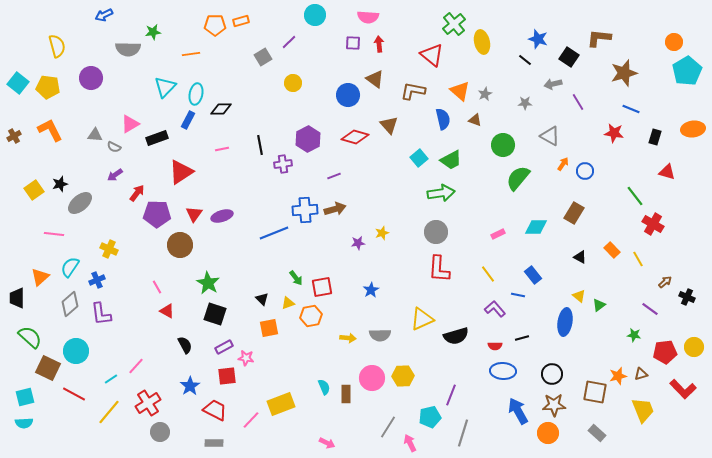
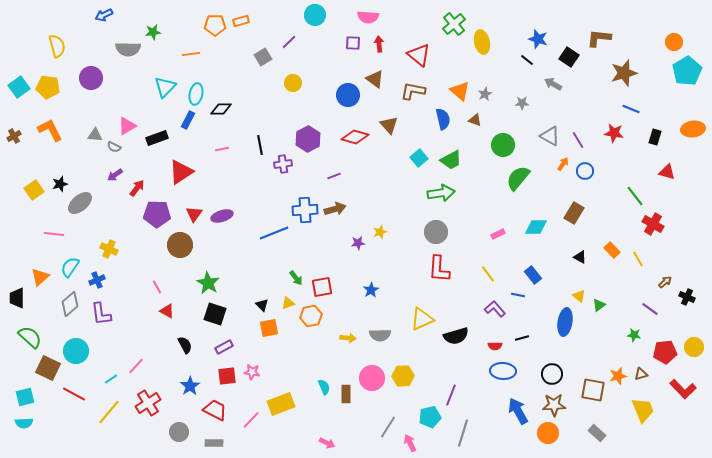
red triangle at (432, 55): moved 13 px left
black line at (525, 60): moved 2 px right
cyan square at (18, 83): moved 1 px right, 4 px down; rotated 15 degrees clockwise
gray arrow at (553, 84): rotated 42 degrees clockwise
purple line at (578, 102): moved 38 px down
gray star at (525, 103): moved 3 px left
pink triangle at (130, 124): moved 3 px left, 2 px down
red arrow at (137, 193): moved 5 px up
yellow star at (382, 233): moved 2 px left, 1 px up
black triangle at (262, 299): moved 6 px down
pink star at (246, 358): moved 6 px right, 14 px down
brown square at (595, 392): moved 2 px left, 2 px up
gray circle at (160, 432): moved 19 px right
